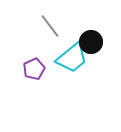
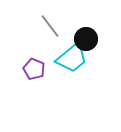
black circle: moved 5 px left, 3 px up
purple pentagon: rotated 25 degrees counterclockwise
